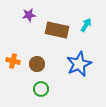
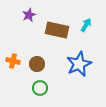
purple star: rotated 16 degrees counterclockwise
green circle: moved 1 px left, 1 px up
